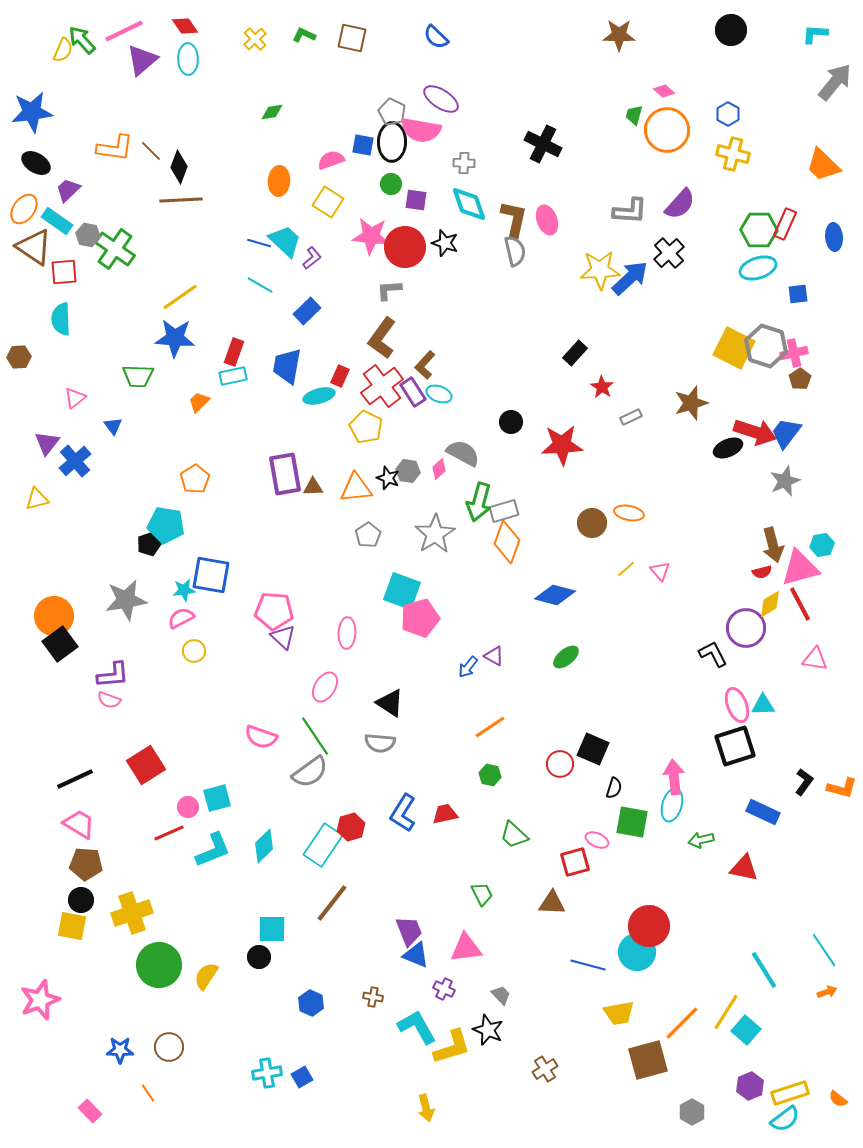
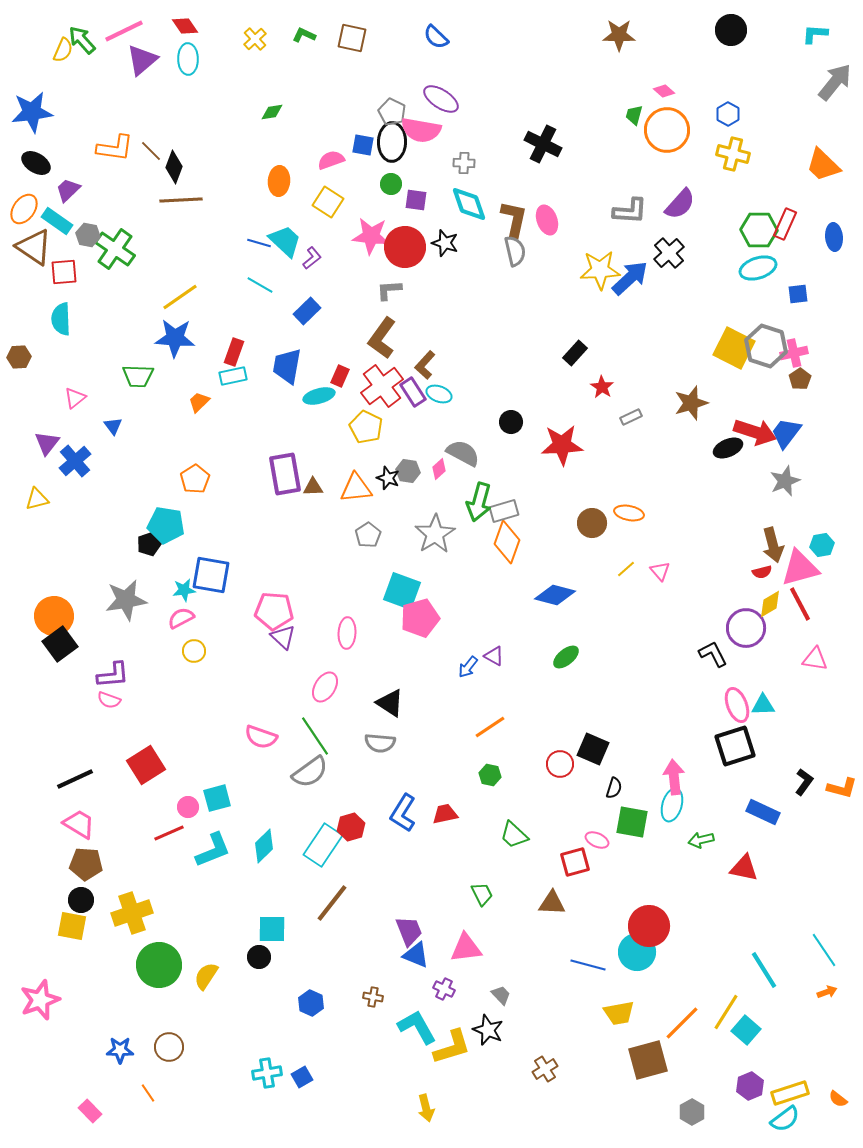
black diamond at (179, 167): moved 5 px left
